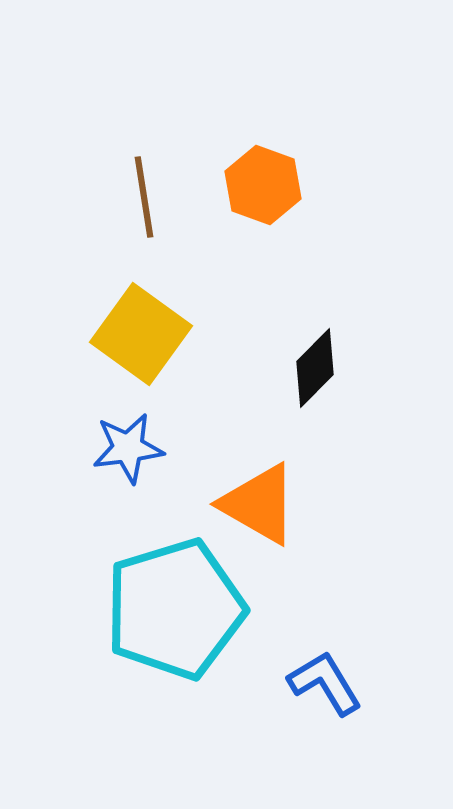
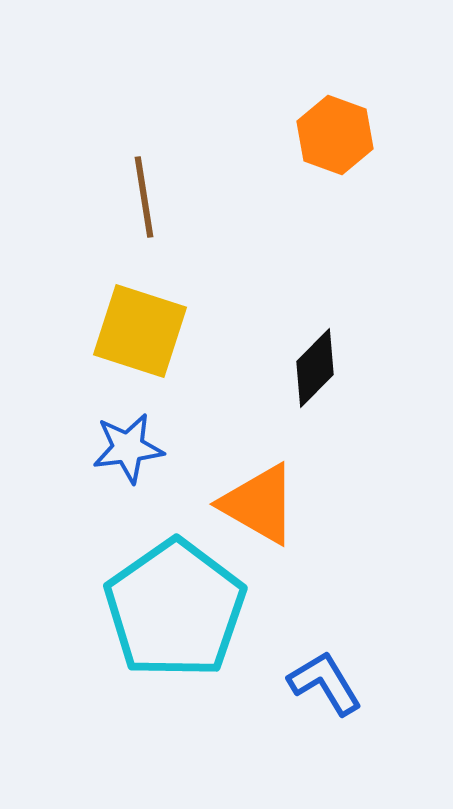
orange hexagon: moved 72 px right, 50 px up
yellow square: moved 1 px left, 3 px up; rotated 18 degrees counterclockwise
cyan pentagon: rotated 18 degrees counterclockwise
